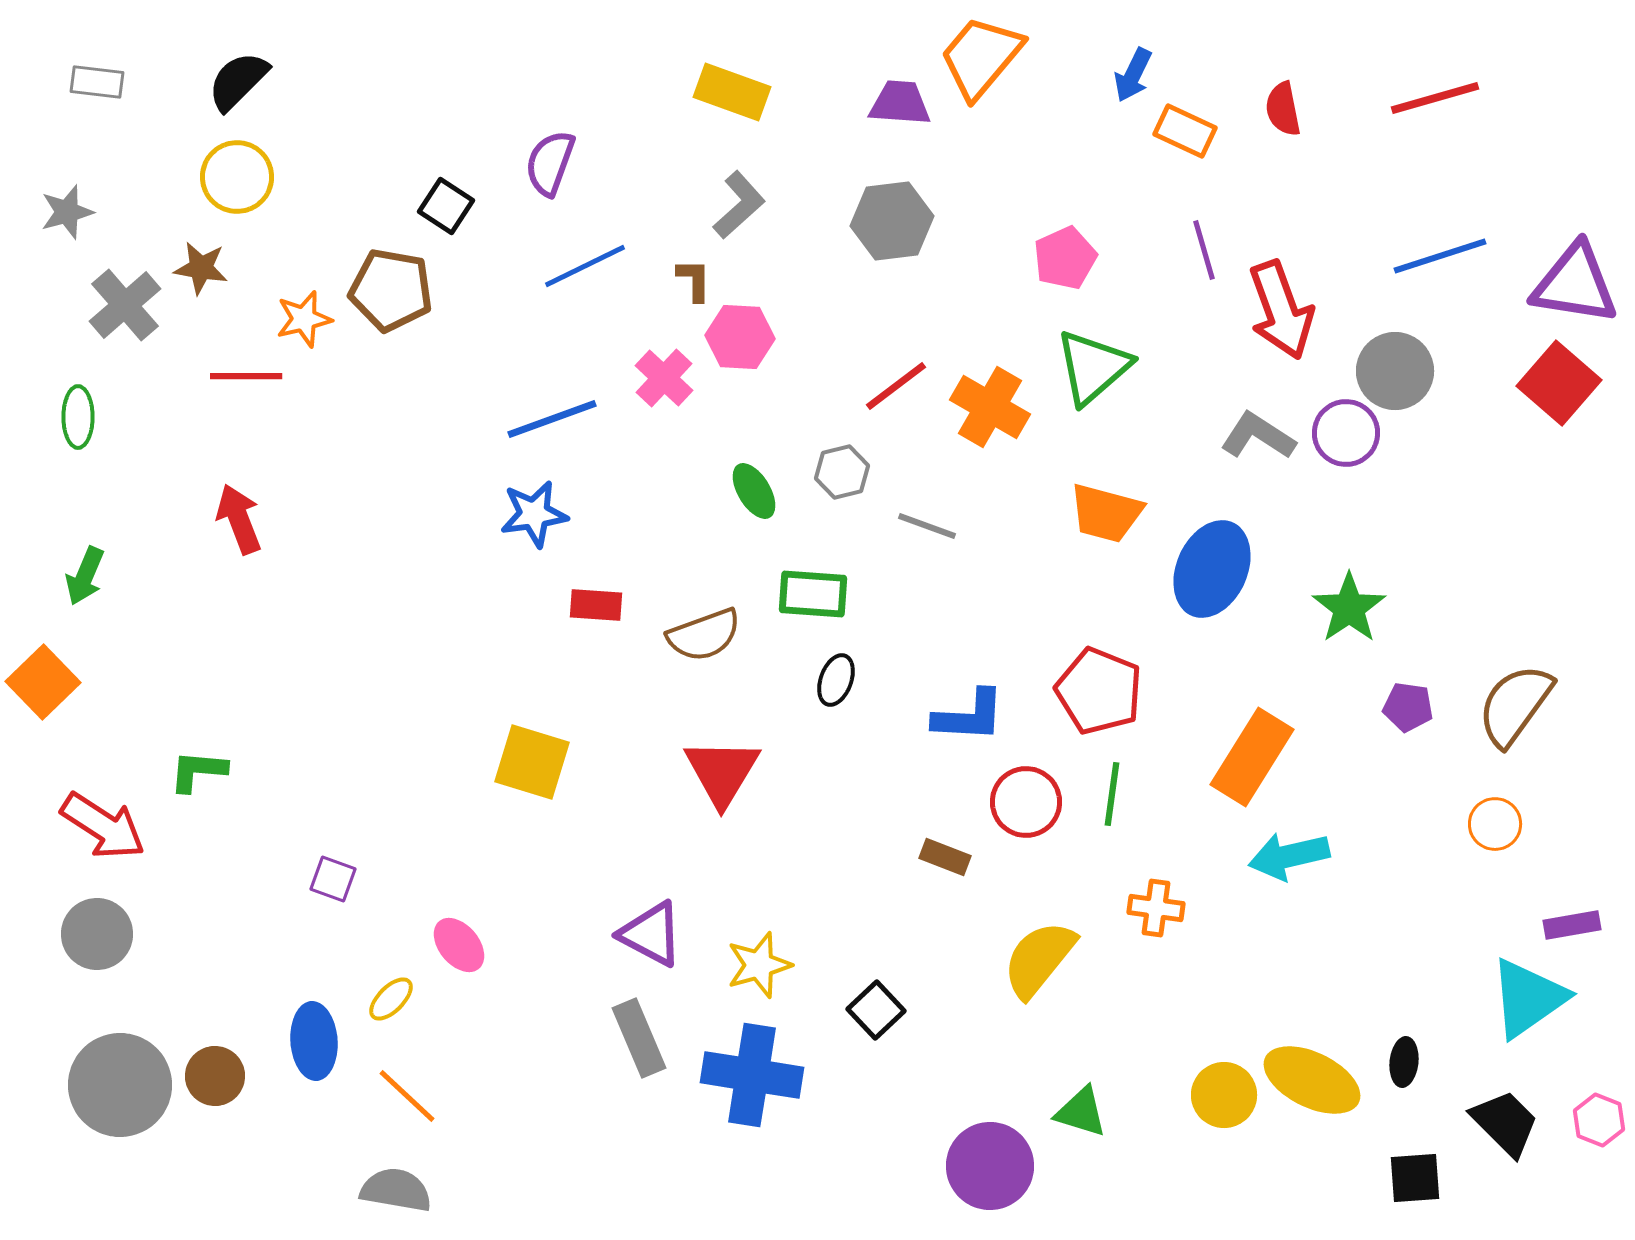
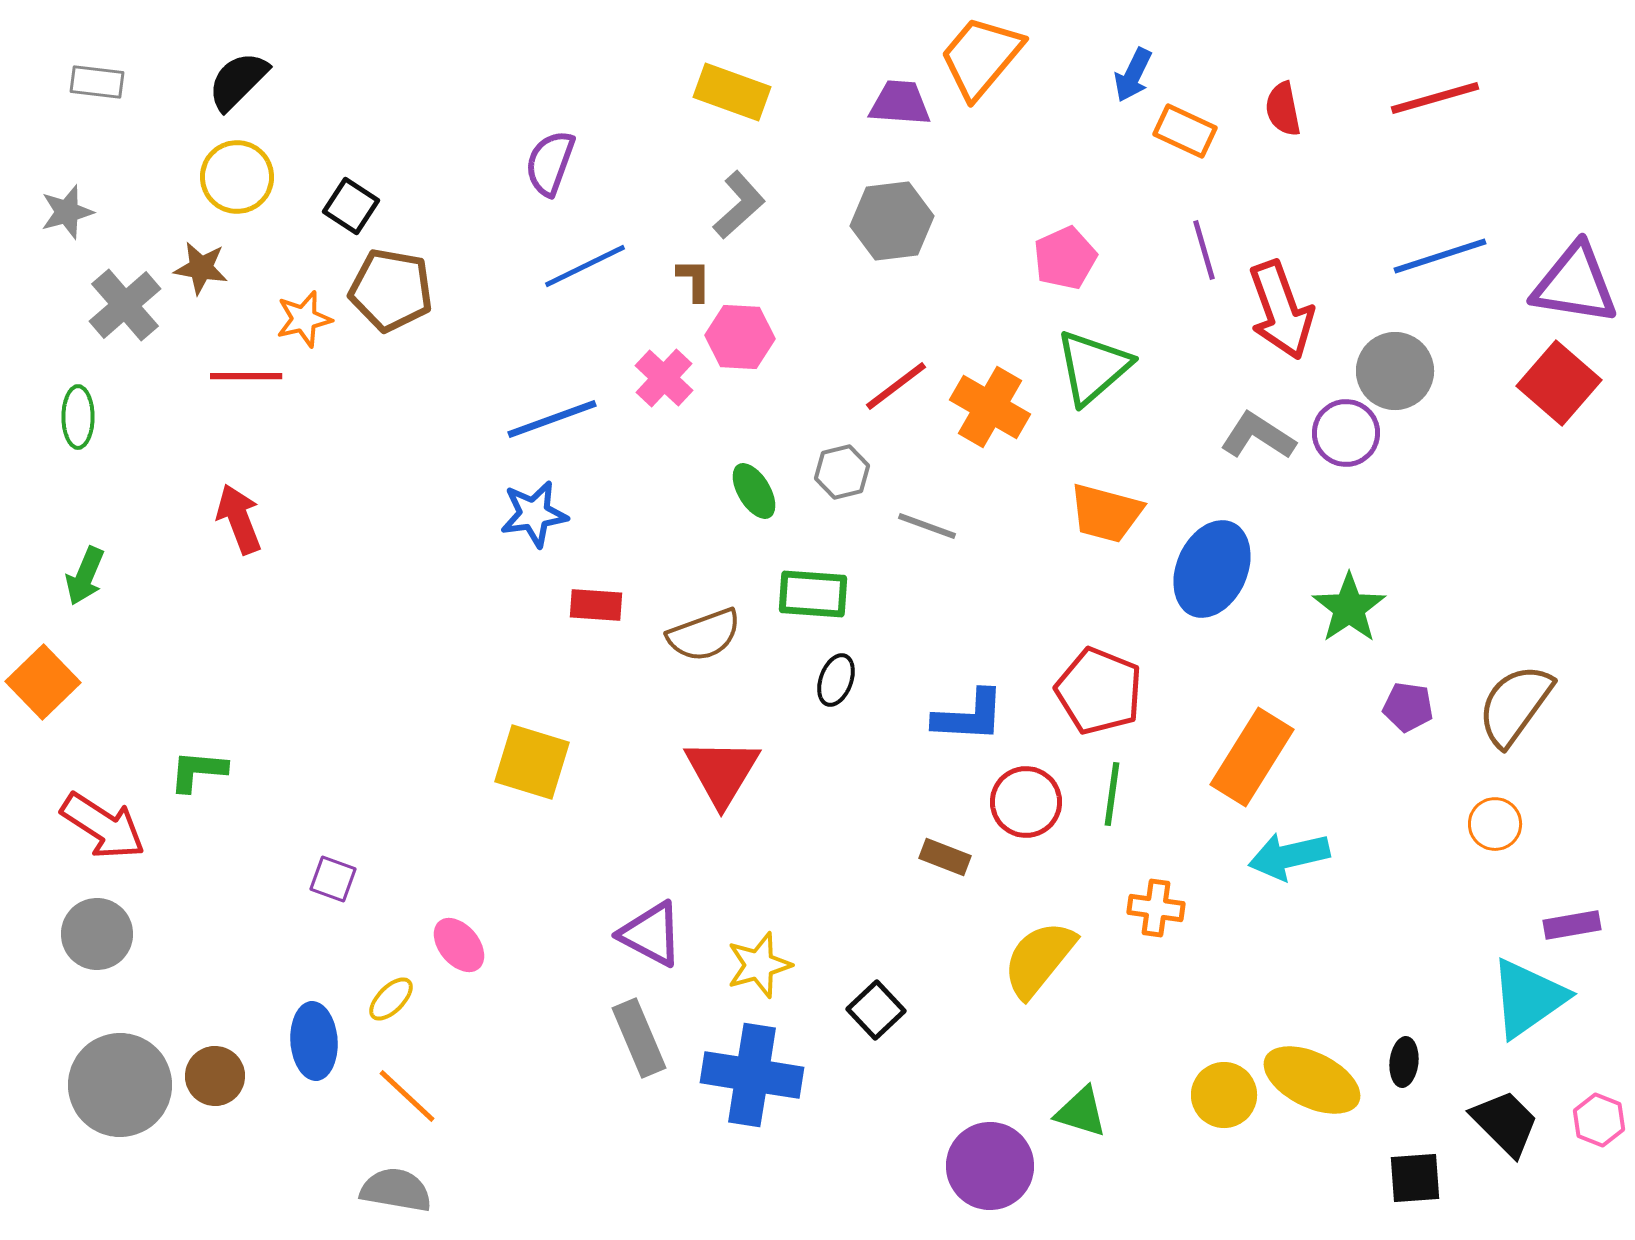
black square at (446, 206): moved 95 px left
